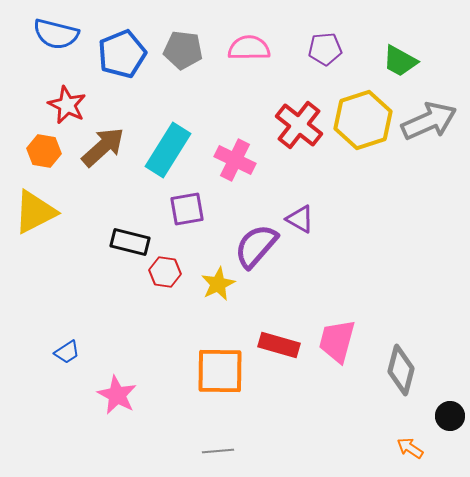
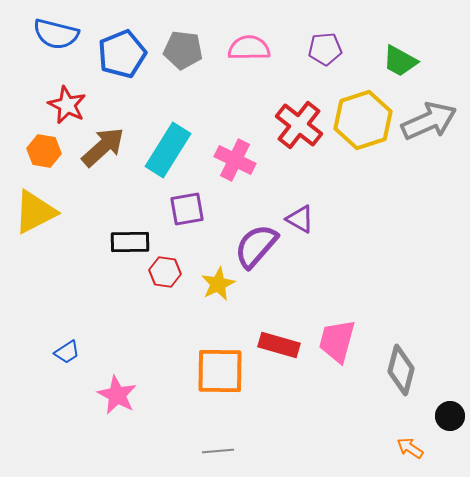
black rectangle: rotated 15 degrees counterclockwise
